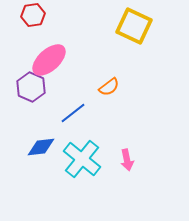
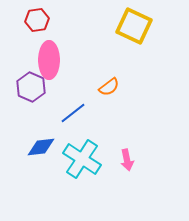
red hexagon: moved 4 px right, 5 px down
pink ellipse: rotated 48 degrees counterclockwise
cyan cross: rotated 6 degrees counterclockwise
